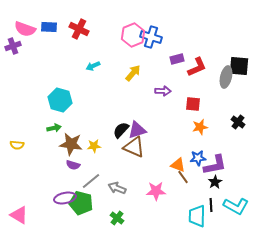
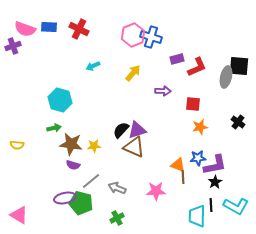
brown line: rotated 32 degrees clockwise
green cross: rotated 24 degrees clockwise
